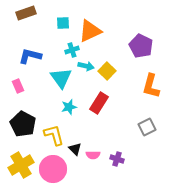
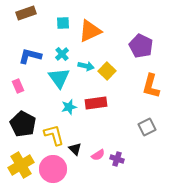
cyan cross: moved 10 px left, 4 px down; rotated 24 degrees counterclockwise
cyan triangle: moved 2 px left
red rectangle: moved 3 px left; rotated 50 degrees clockwise
pink semicircle: moved 5 px right; rotated 32 degrees counterclockwise
